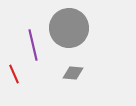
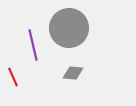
red line: moved 1 px left, 3 px down
